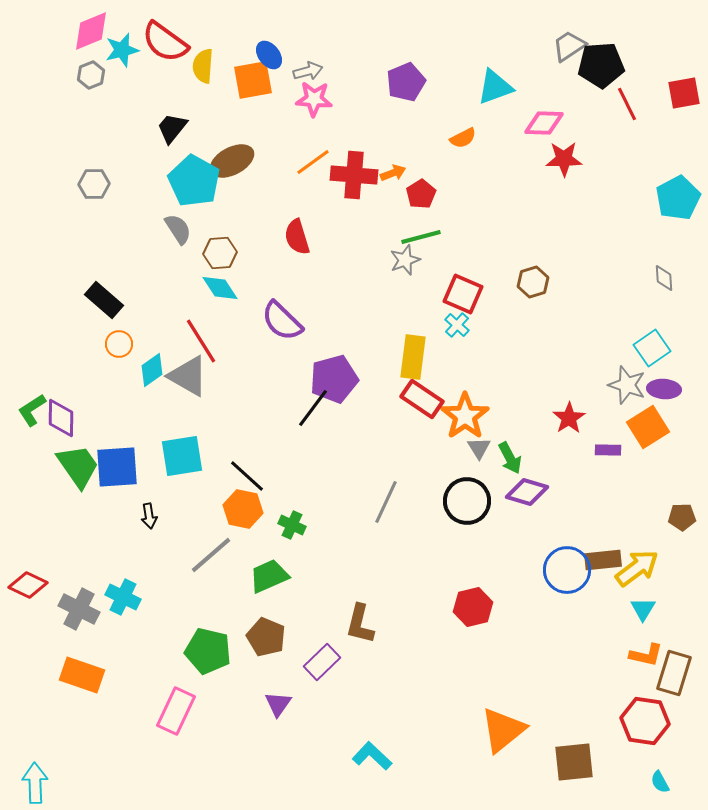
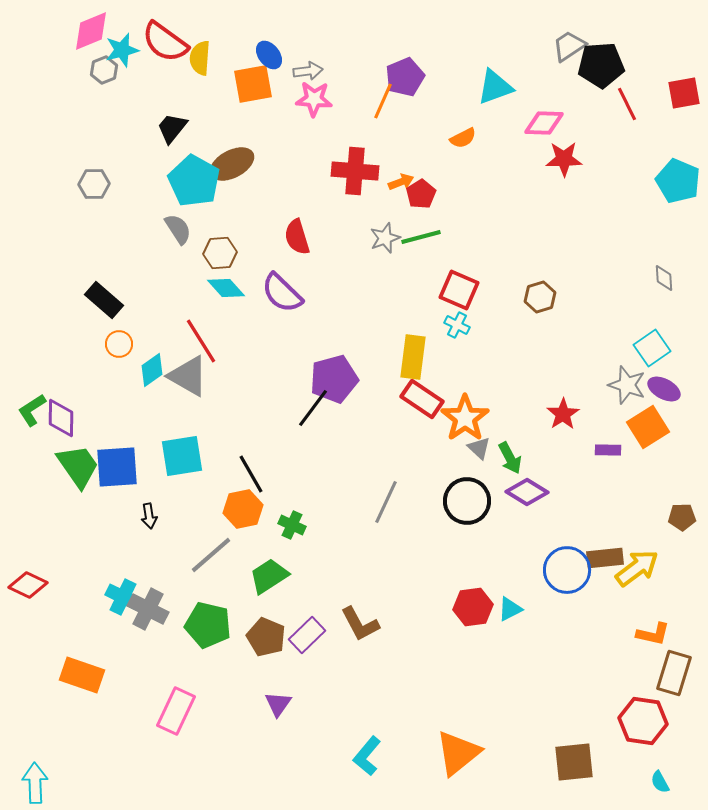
yellow semicircle at (203, 66): moved 3 px left, 8 px up
gray arrow at (308, 71): rotated 8 degrees clockwise
gray hexagon at (91, 75): moved 13 px right, 5 px up
orange square at (253, 80): moved 4 px down
purple pentagon at (406, 82): moved 1 px left, 5 px up
brown ellipse at (232, 161): moved 3 px down
orange line at (313, 162): moved 70 px right, 61 px up; rotated 30 degrees counterclockwise
orange arrow at (393, 173): moved 8 px right, 9 px down
red cross at (354, 175): moved 1 px right, 4 px up
cyan pentagon at (678, 198): moved 17 px up; rotated 21 degrees counterclockwise
gray star at (405, 260): moved 20 px left, 22 px up
brown hexagon at (533, 282): moved 7 px right, 15 px down
cyan diamond at (220, 288): moved 6 px right; rotated 9 degrees counterclockwise
red square at (463, 294): moved 4 px left, 4 px up
purple semicircle at (282, 321): moved 28 px up
cyan cross at (457, 325): rotated 15 degrees counterclockwise
purple ellipse at (664, 389): rotated 24 degrees clockwise
orange star at (465, 416): moved 2 px down
red star at (569, 418): moved 6 px left, 4 px up
gray triangle at (479, 448): rotated 15 degrees counterclockwise
black line at (247, 476): moved 4 px right, 2 px up; rotated 18 degrees clockwise
purple diamond at (527, 492): rotated 15 degrees clockwise
orange hexagon at (243, 509): rotated 24 degrees counterclockwise
brown rectangle at (603, 560): moved 2 px right, 2 px up
green trapezoid at (269, 576): rotated 9 degrees counterclockwise
red hexagon at (473, 607): rotated 6 degrees clockwise
gray cross at (79, 609): moved 69 px right
cyan triangle at (643, 609): moved 133 px left; rotated 32 degrees clockwise
brown L-shape at (360, 624): rotated 42 degrees counterclockwise
green pentagon at (208, 651): moved 26 px up
orange L-shape at (646, 655): moved 7 px right, 21 px up
purple rectangle at (322, 662): moved 15 px left, 27 px up
red hexagon at (645, 721): moved 2 px left
orange triangle at (503, 730): moved 45 px left, 23 px down
cyan L-shape at (372, 756): moved 5 px left; rotated 93 degrees counterclockwise
